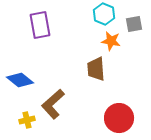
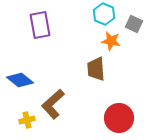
gray square: rotated 36 degrees clockwise
